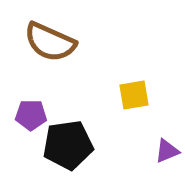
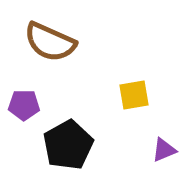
purple pentagon: moved 7 px left, 10 px up
black pentagon: rotated 21 degrees counterclockwise
purple triangle: moved 3 px left, 1 px up
